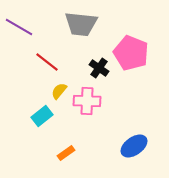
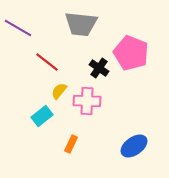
purple line: moved 1 px left, 1 px down
orange rectangle: moved 5 px right, 9 px up; rotated 30 degrees counterclockwise
